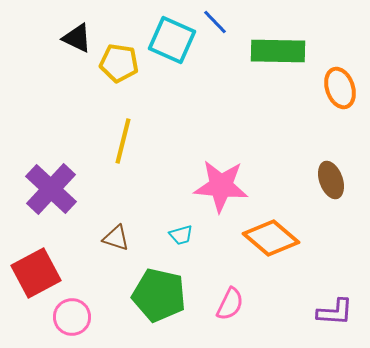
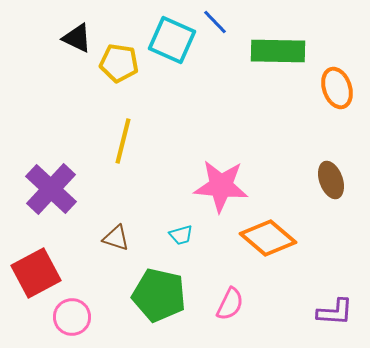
orange ellipse: moved 3 px left
orange diamond: moved 3 px left
